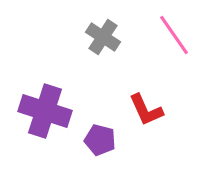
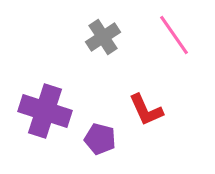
gray cross: rotated 24 degrees clockwise
purple pentagon: moved 1 px up
